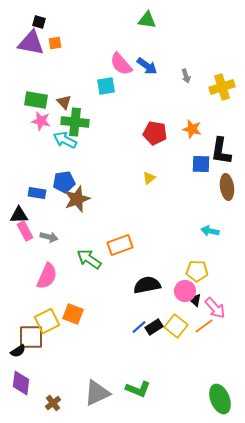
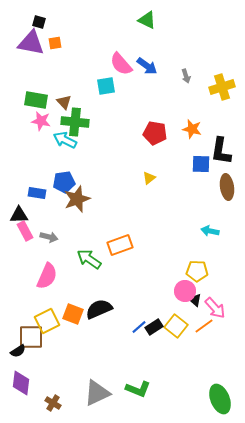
green triangle at (147, 20): rotated 18 degrees clockwise
black semicircle at (147, 285): moved 48 px left, 24 px down; rotated 12 degrees counterclockwise
brown cross at (53, 403): rotated 21 degrees counterclockwise
